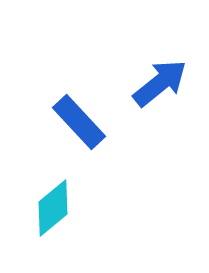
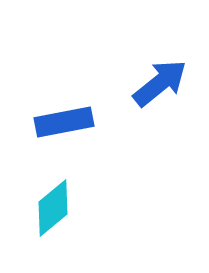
blue rectangle: moved 15 px left; rotated 58 degrees counterclockwise
